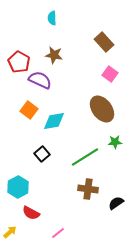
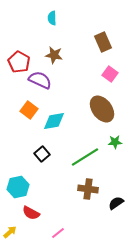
brown rectangle: moved 1 px left; rotated 18 degrees clockwise
cyan hexagon: rotated 15 degrees clockwise
